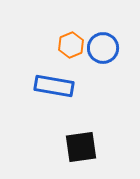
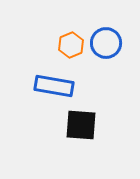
blue circle: moved 3 px right, 5 px up
black square: moved 22 px up; rotated 12 degrees clockwise
